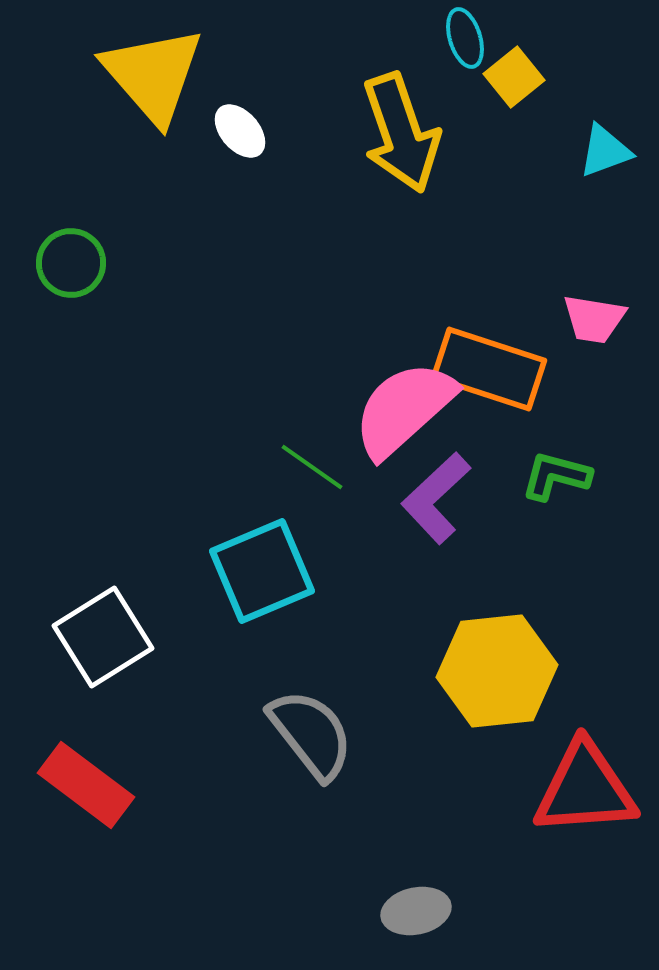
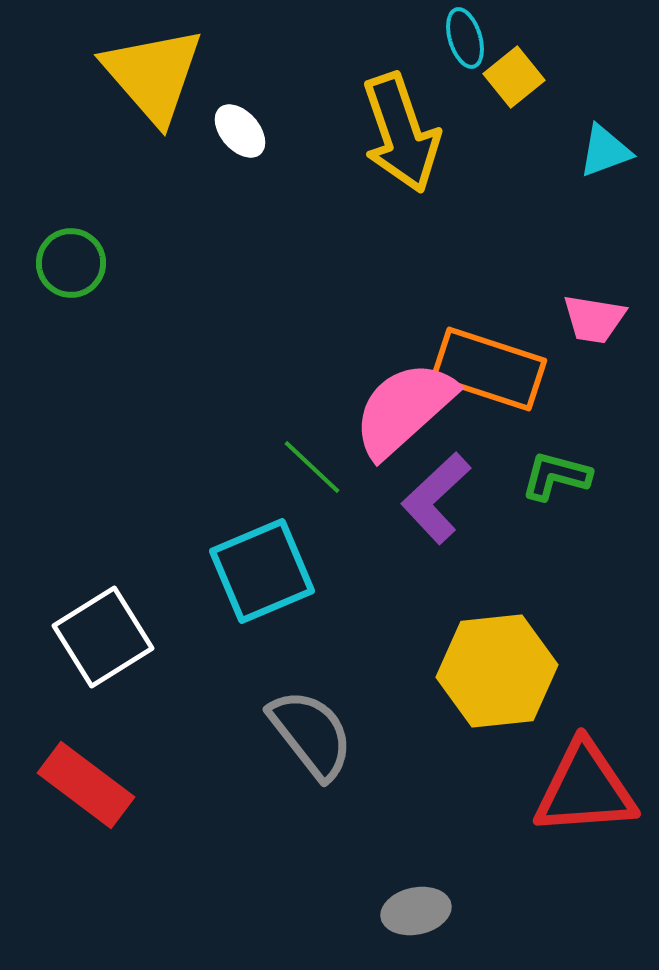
green line: rotated 8 degrees clockwise
